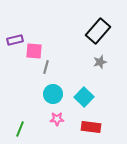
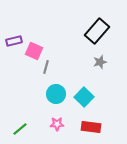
black rectangle: moved 1 px left
purple rectangle: moved 1 px left, 1 px down
pink square: rotated 18 degrees clockwise
cyan circle: moved 3 px right
pink star: moved 5 px down
green line: rotated 28 degrees clockwise
